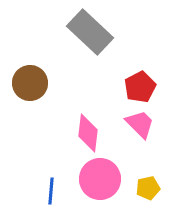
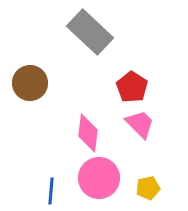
red pentagon: moved 8 px left; rotated 12 degrees counterclockwise
pink circle: moved 1 px left, 1 px up
